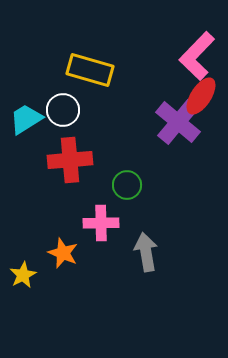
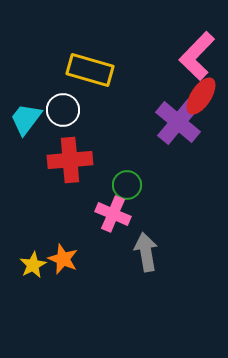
cyan trapezoid: rotated 21 degrees counterclockwise
pink cross: moved 12 px right, 9 px up; rotated 24 degrees clockwise
orange star: moved 6 px down
yellow star: moved 10 px right, 10 px up
